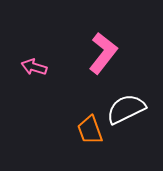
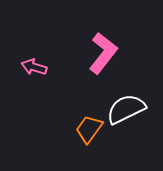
orange trapezoid: moved 1 px left, 1 px up; rotated 56 degrees clockwise
